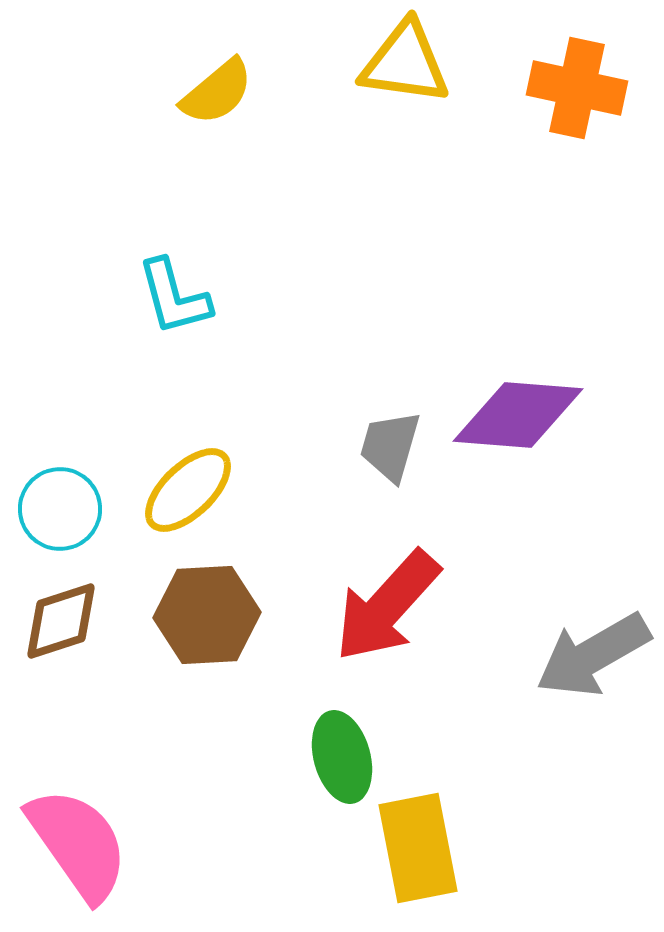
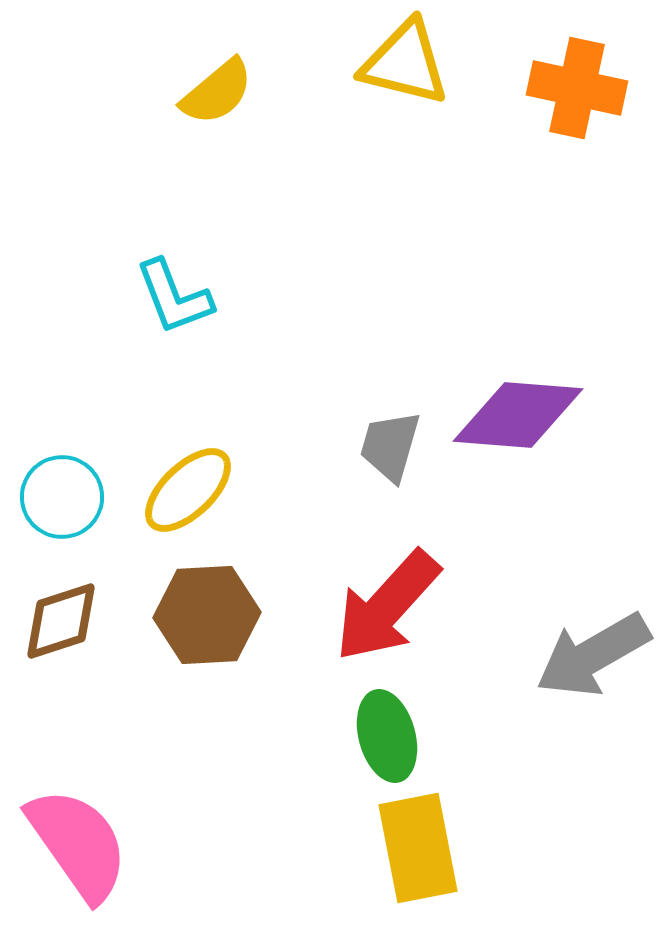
yellow triangle: rotated 6 degrees clockwise
cyan L-shape: rotated 6 degrees counterclockwise
cyan circle: moved 2 px right, 12 px up
green ellipse: moved 45 px right, 21 px up
